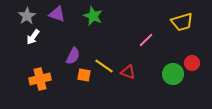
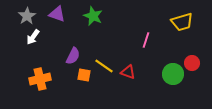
pink line: rotated 28 degrees counterclockwise
